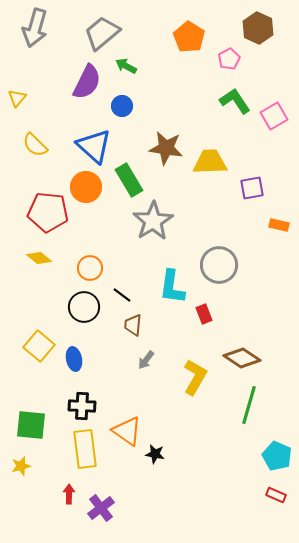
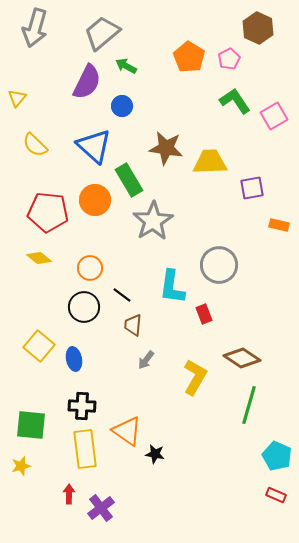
orange pentagon at (189, 37): moved 20 px down
orange circle at (86, 187): moved 9 px right, 13 px down
